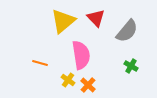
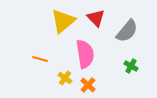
pink semicircle: moved 4 px right, 1 px up
orange line: moved 4 px up
yellow cross: moved 3 px left, 2 px up
